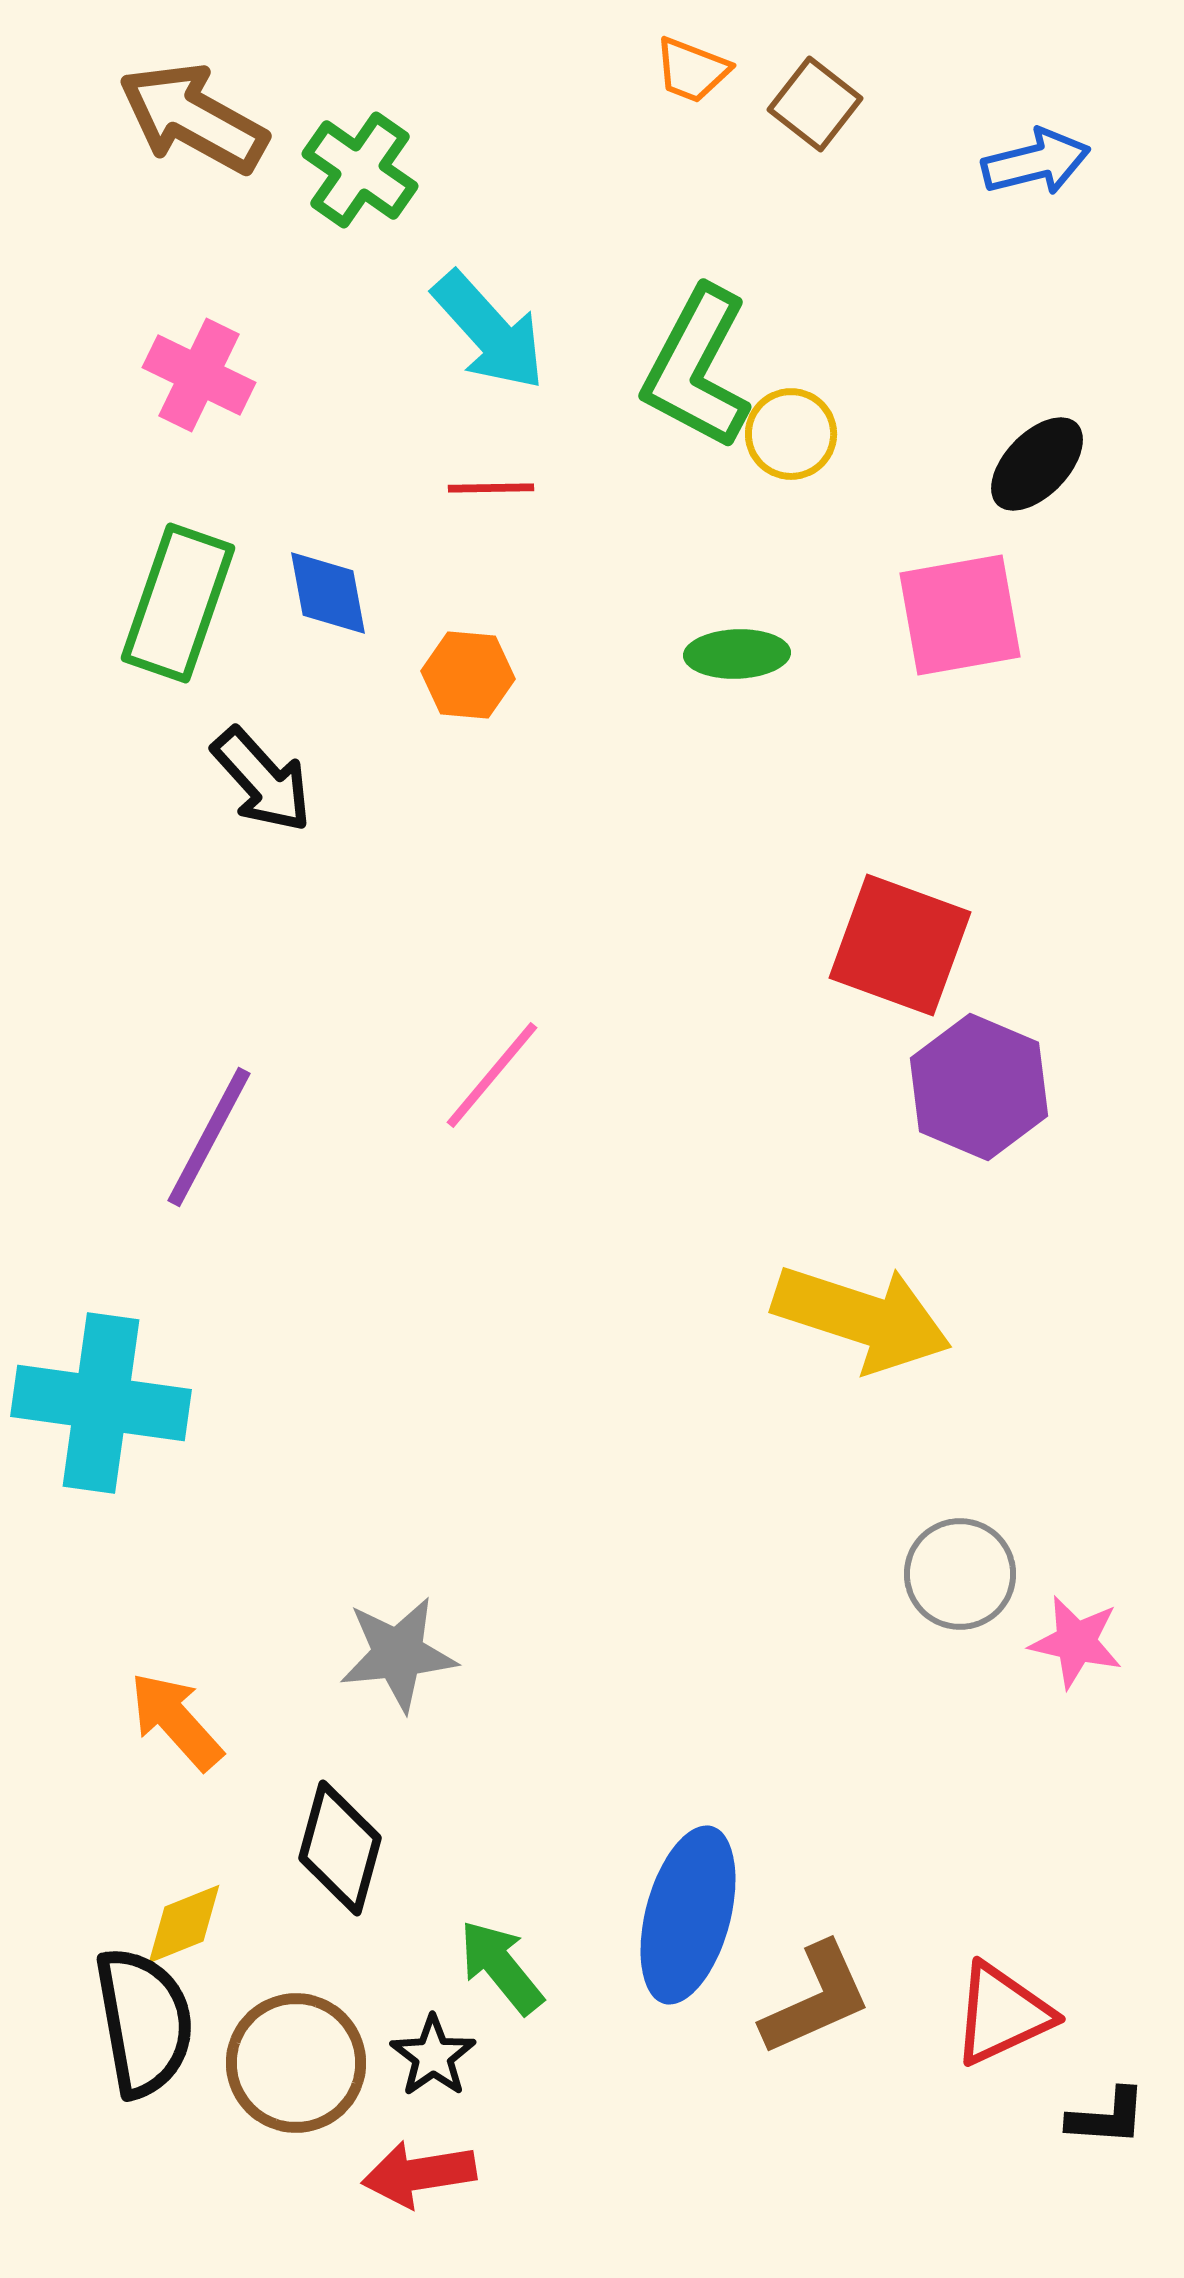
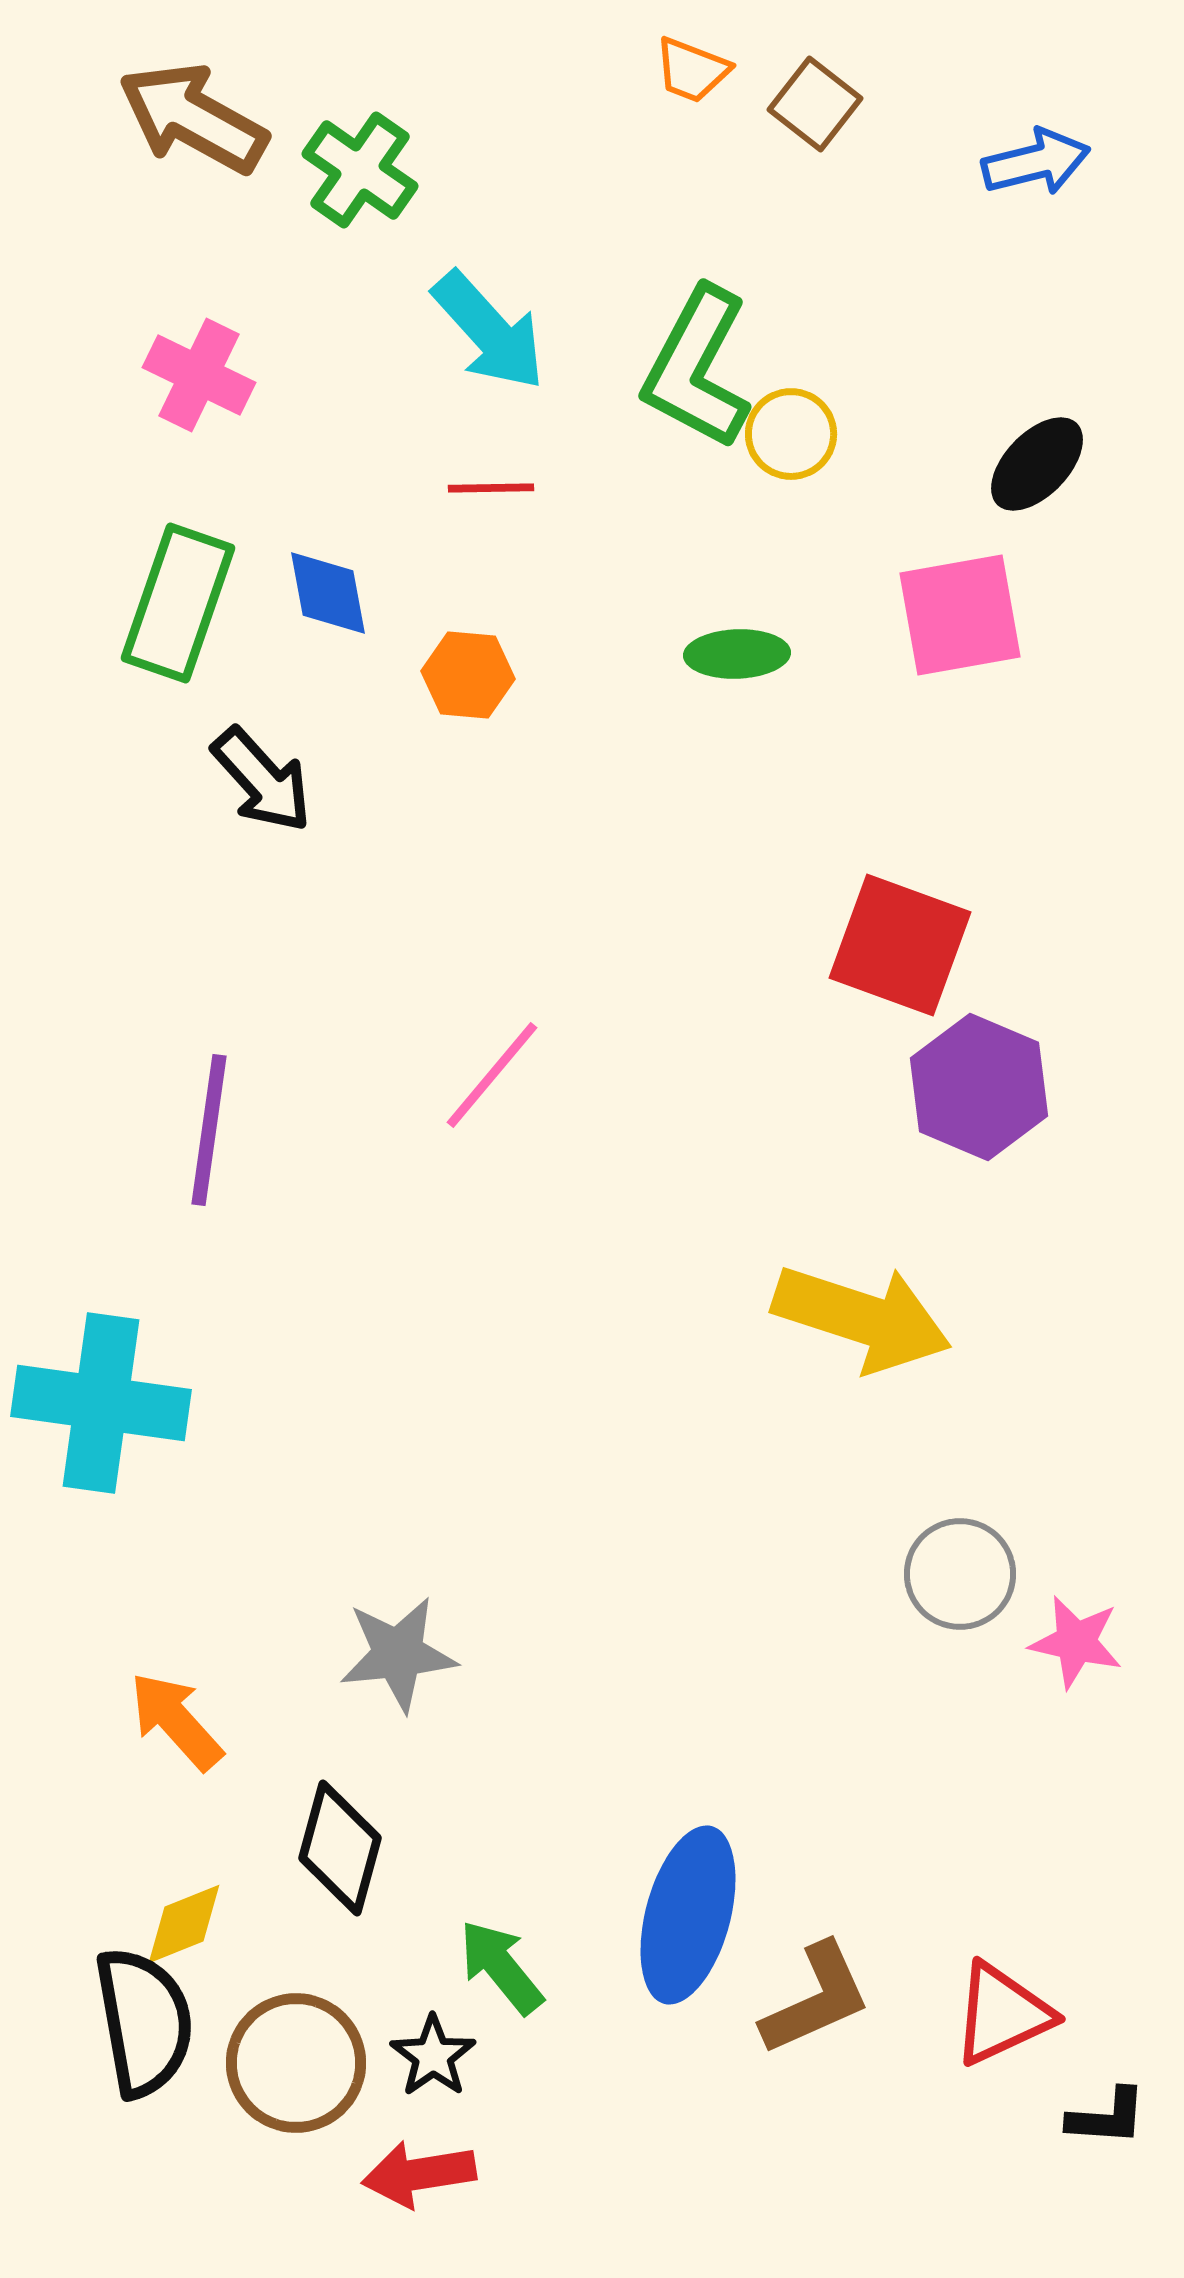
purple line: moved 7 px up; rotated 20 degrees counterclockwise
